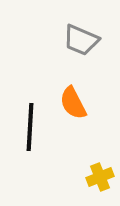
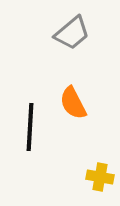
gray trapezoid: moved 9 px left, 7 px up; rotated 63 degrees counterclockwise
yellow cross: rotated 32 degrees clockwise
